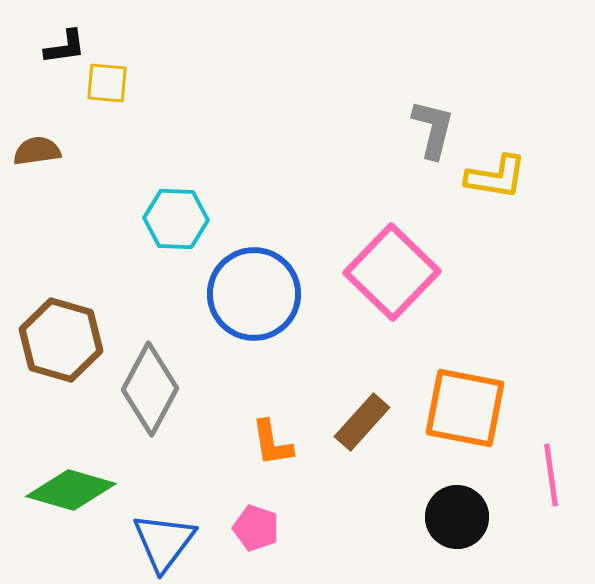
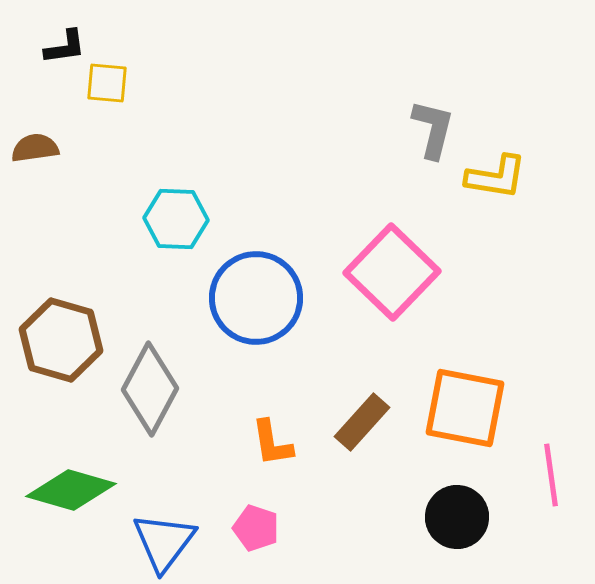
brown semicircle: moved 2 px left, 3 px up
blue circle: moved 2 px right, 4 px down
